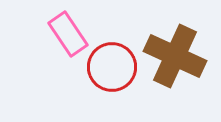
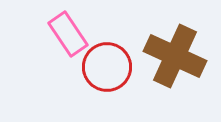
red circle: moved 5 px left
